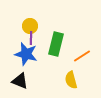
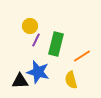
purple line: moved 5 px right, 2 px down; rotated 24 degrees clockwise
blue star: moved 12 px right, 18 px down
black triangle: rotated 24 degrees counterclockwise
